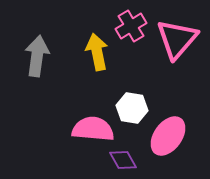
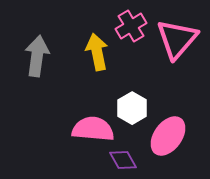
white hexagon: rotated 20 degrees clockwise
